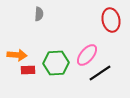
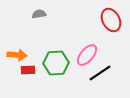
gray semicircle: rotated 104 degrees counterclockwise
red ellipse: rotated 15 degrees counterclockwise
